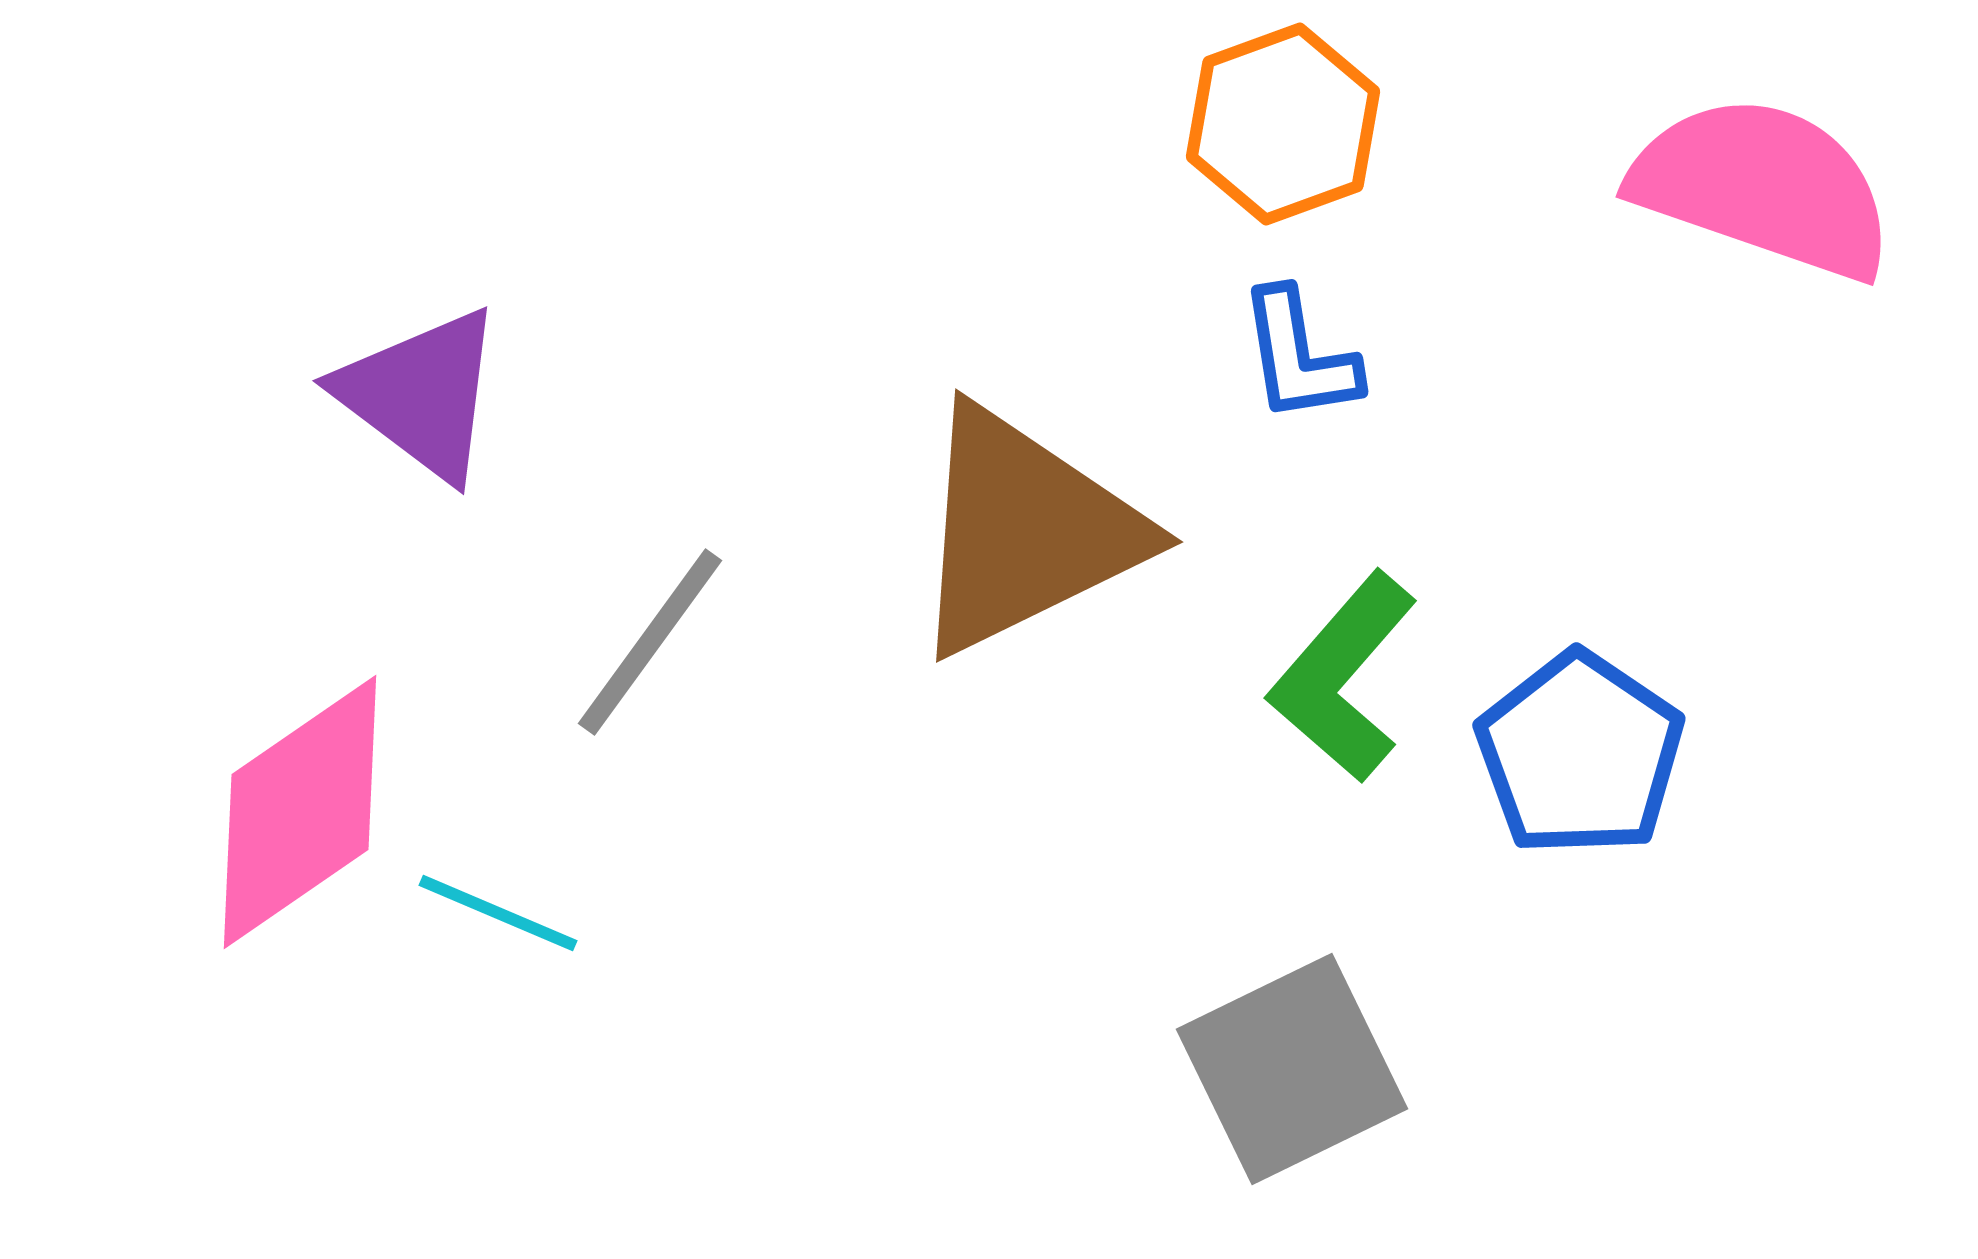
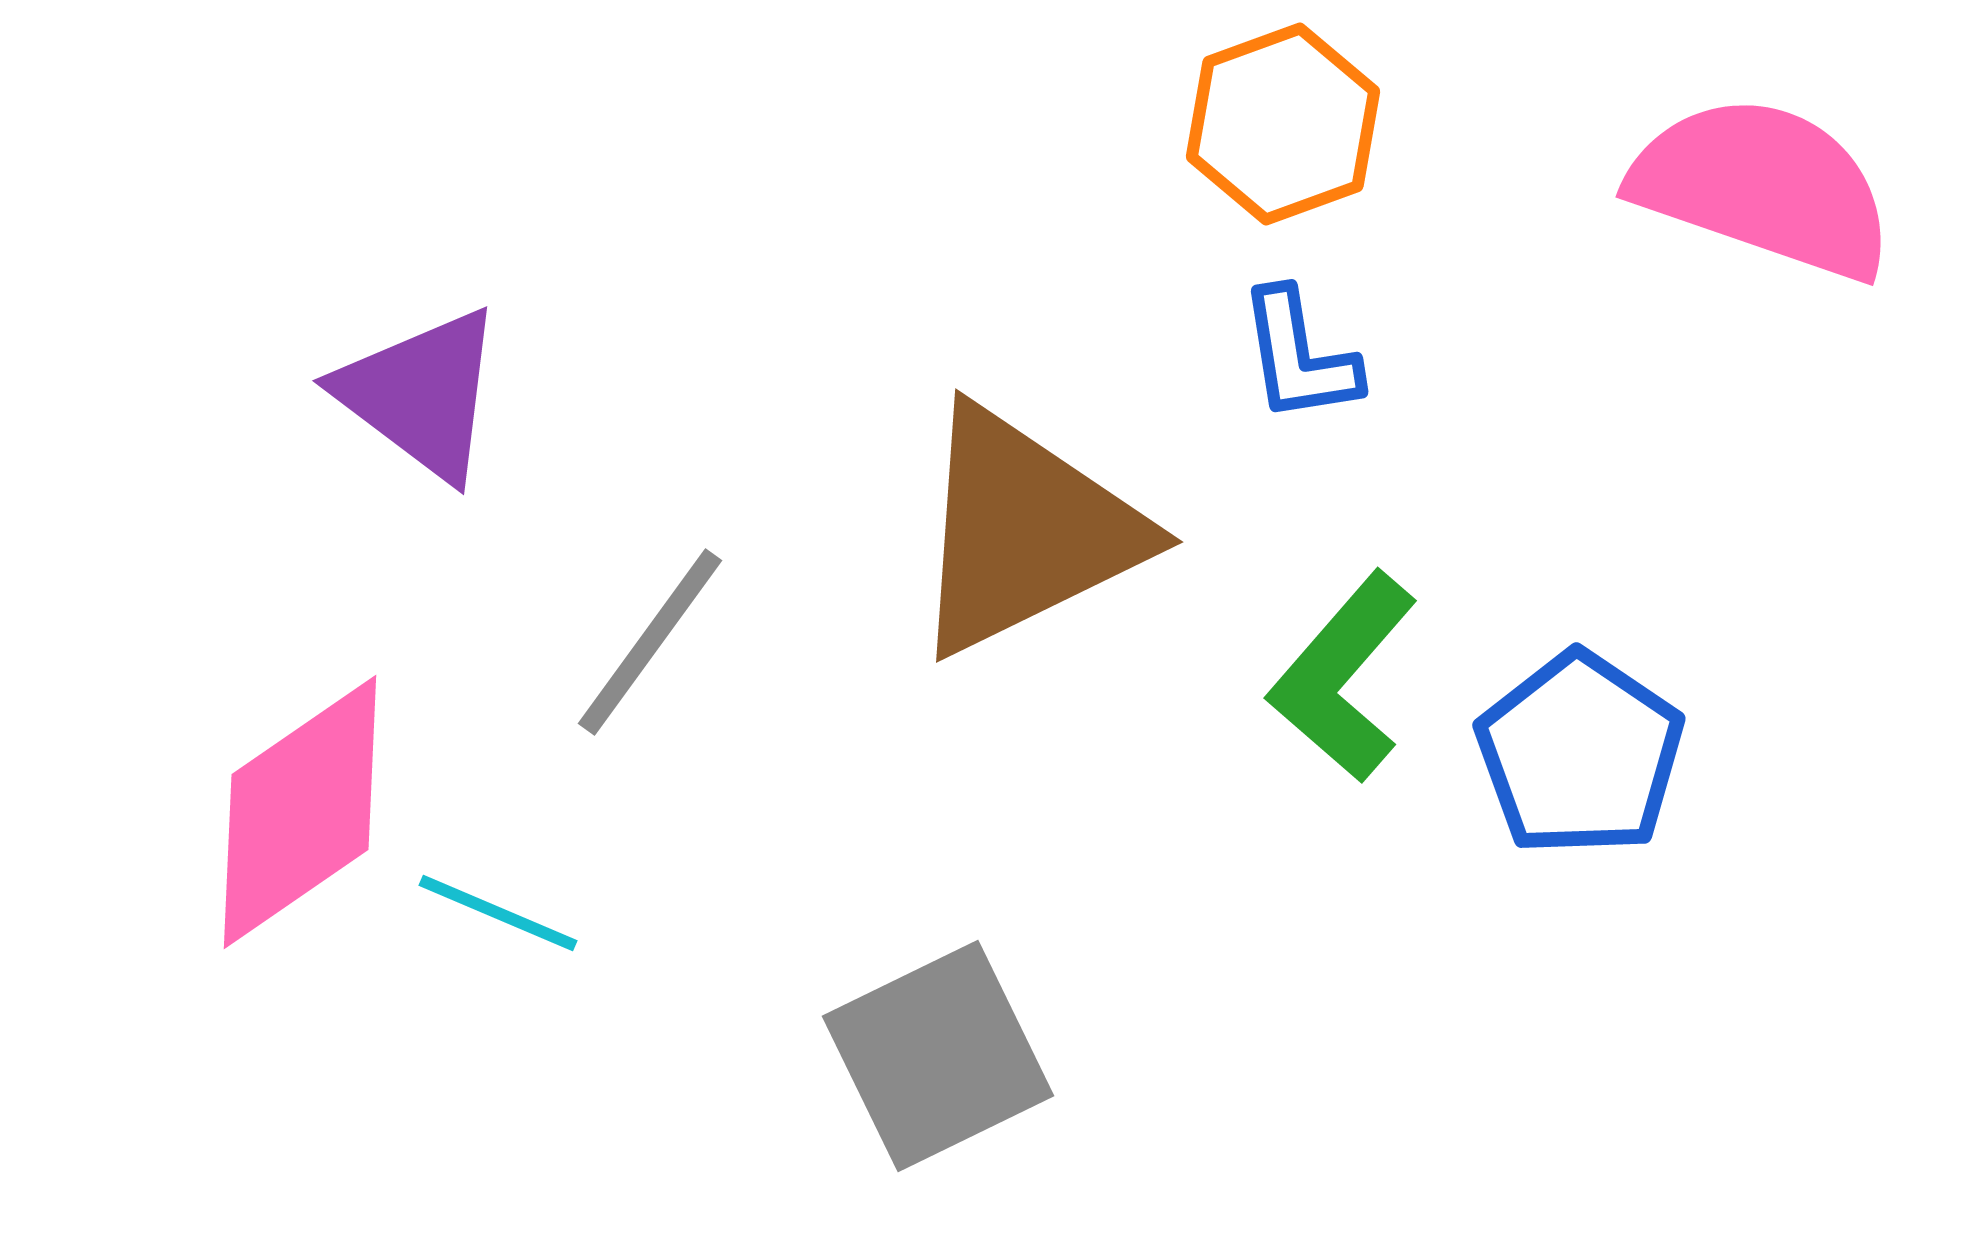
gray square: moved 354 px left, 13 px up
